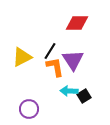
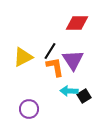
yellow triangle: moved 1 px right
